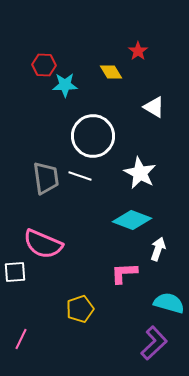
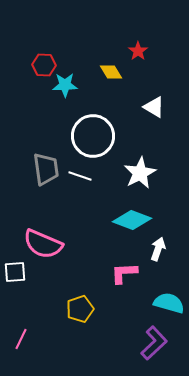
white star: rotated 16 degrees clockwise
gray trapezoid: moved 9 px up
